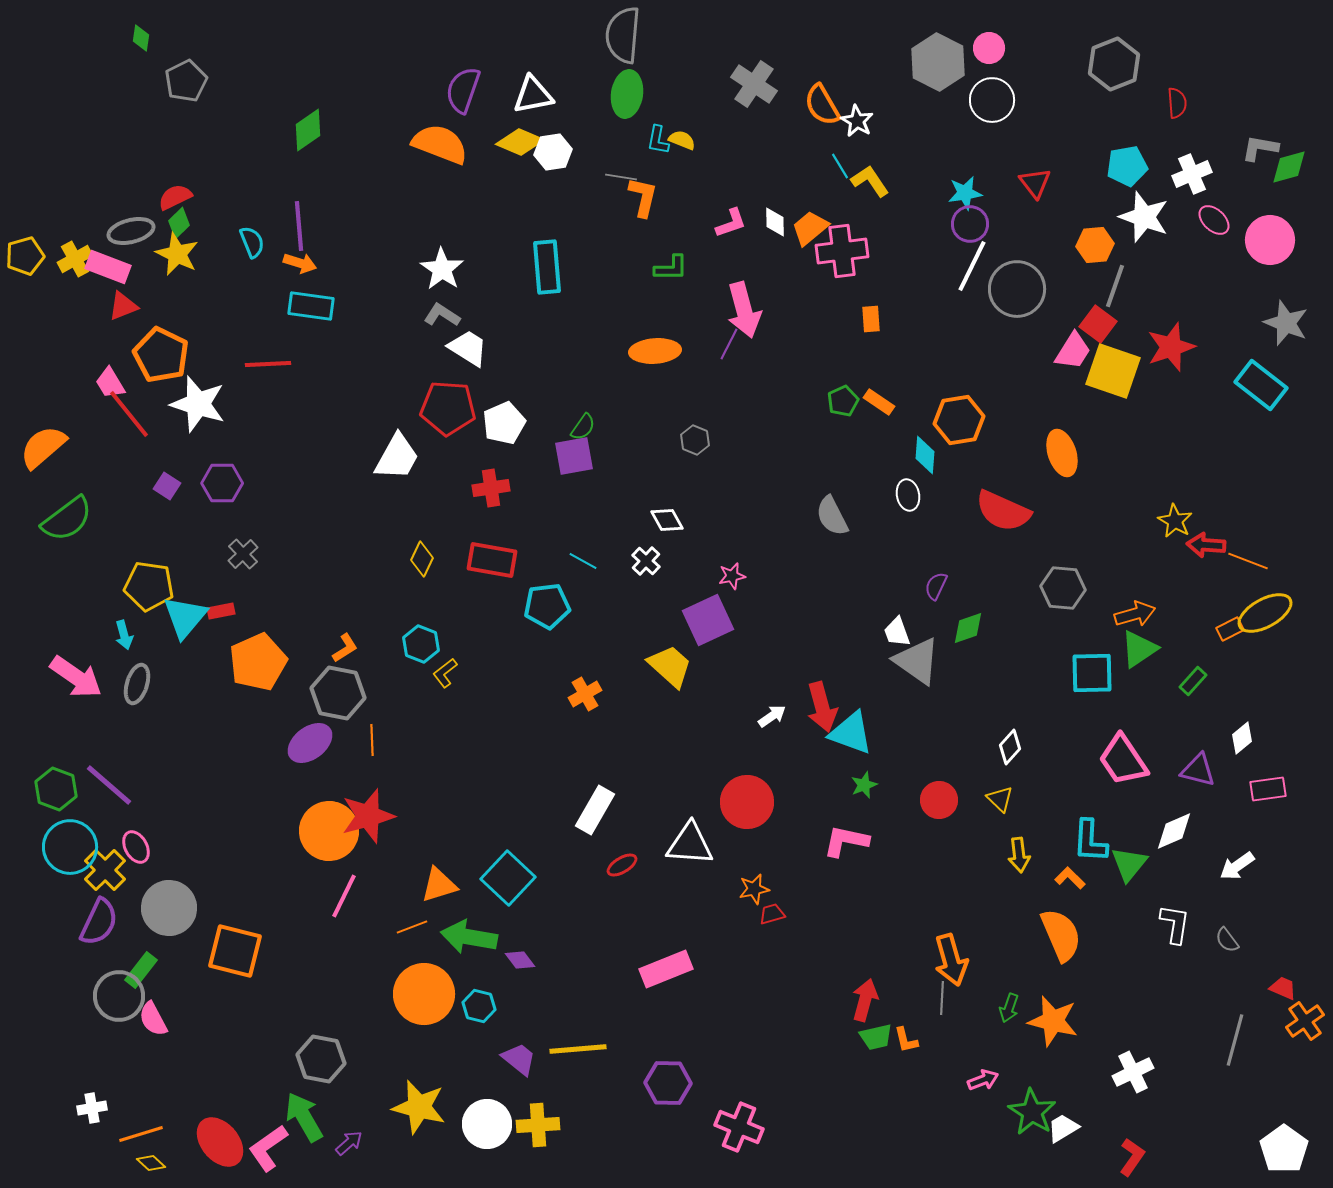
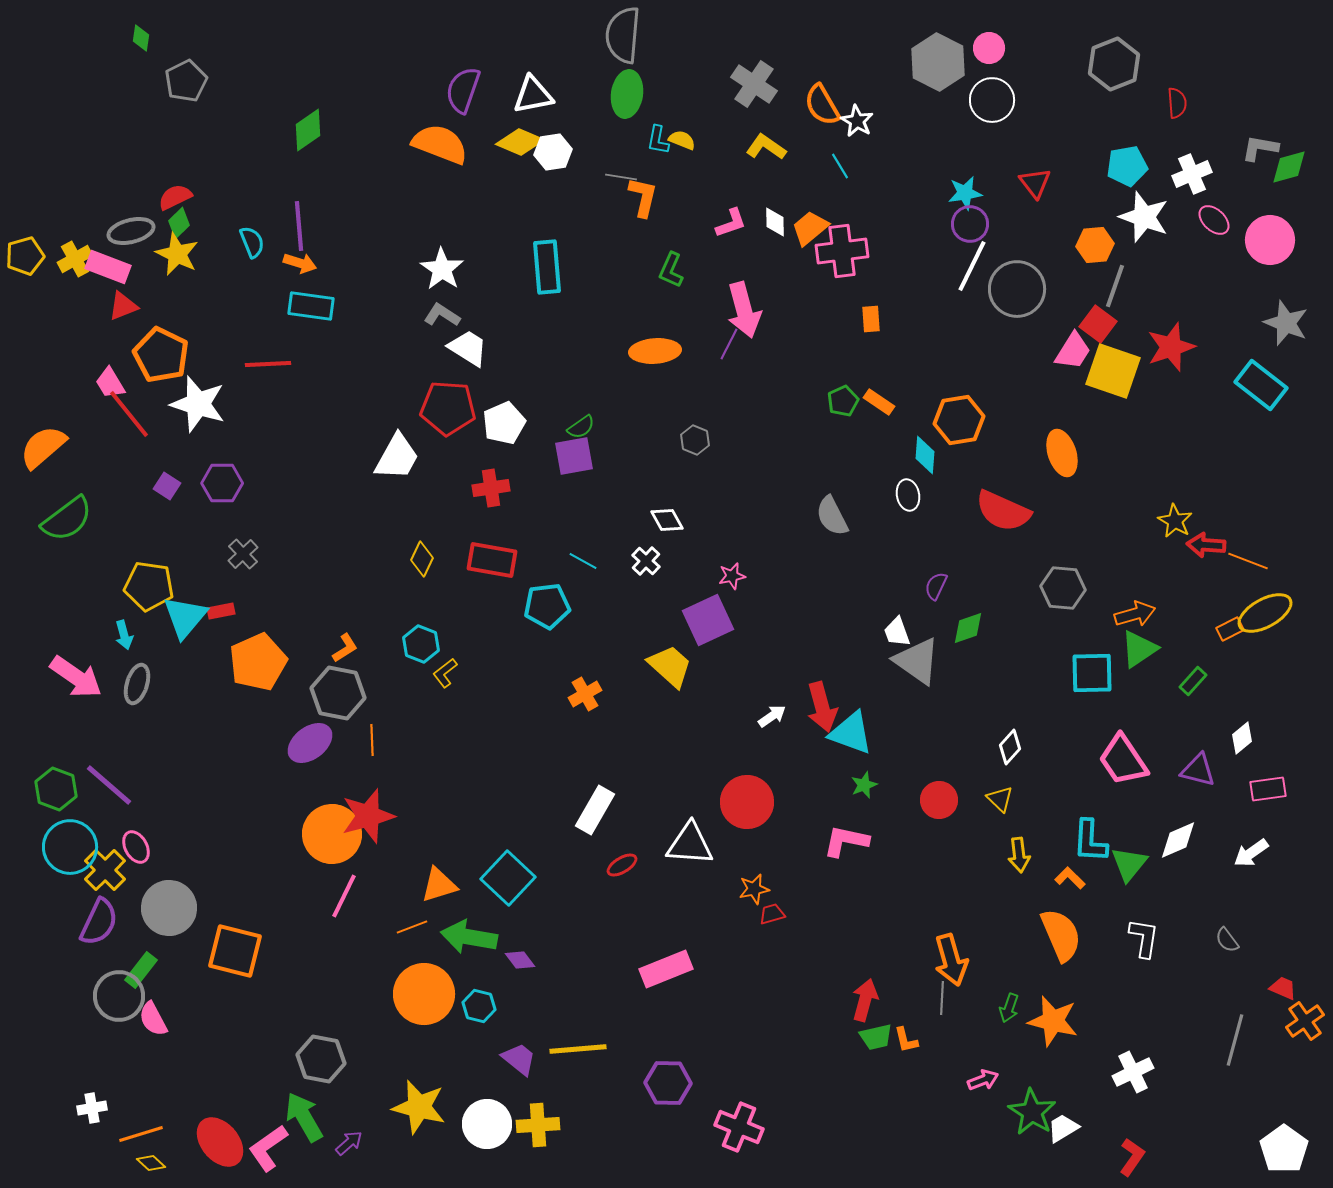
yellow L-shape at (870, 181): moved 104 px left, 34 px up; rotated 21 degrees counterclockwise
green L-shape at (671, 268): moved 2 px down; rotated 114 degrees clockwise
green semicircle at (583, 427): moved 2 px left; rotated 20 degrees clockwise
orange circle at (329, 831): moved 3 px right, 3 px down
white diamond at (1174, 831): moved 4 px right, 9 px down
white arrow at (1237, 866): moved 14 px right, 13 px up
white L-shape at (1175, 924): moved 31 px left, 14 px down
